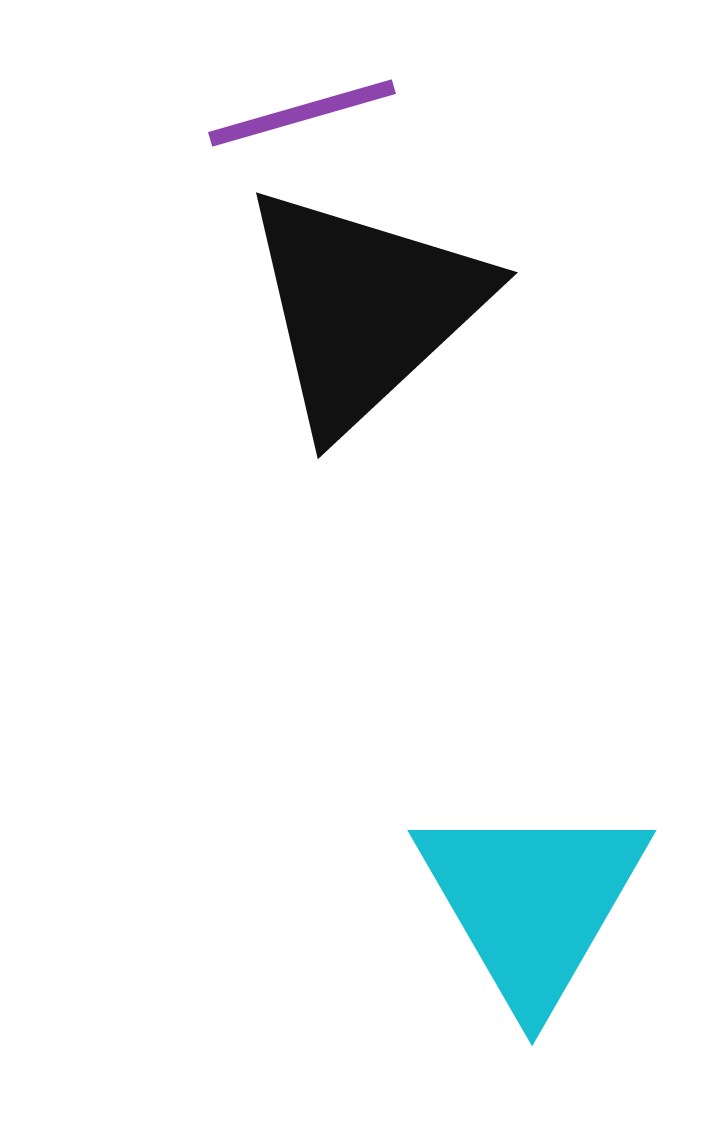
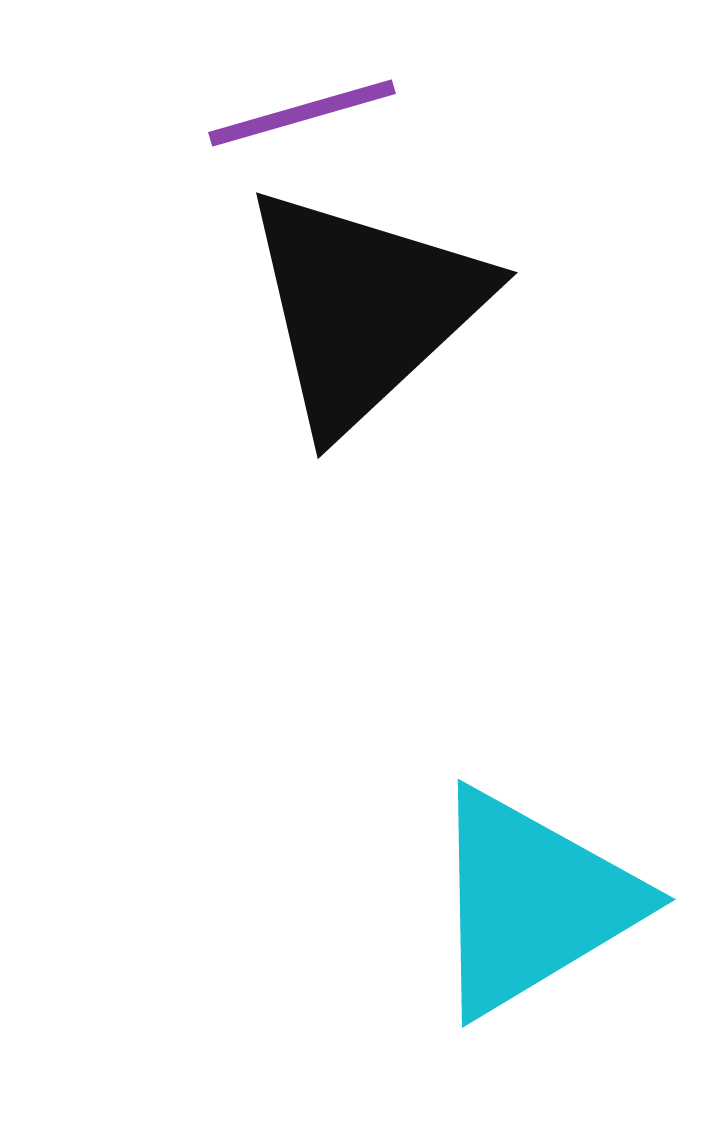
cyan triangle: rotated 29 degrees clockwise
